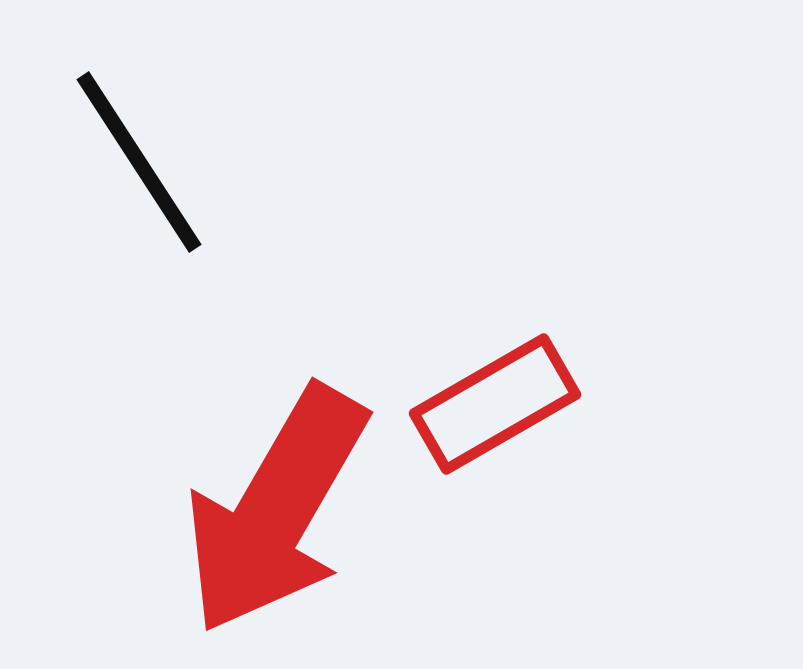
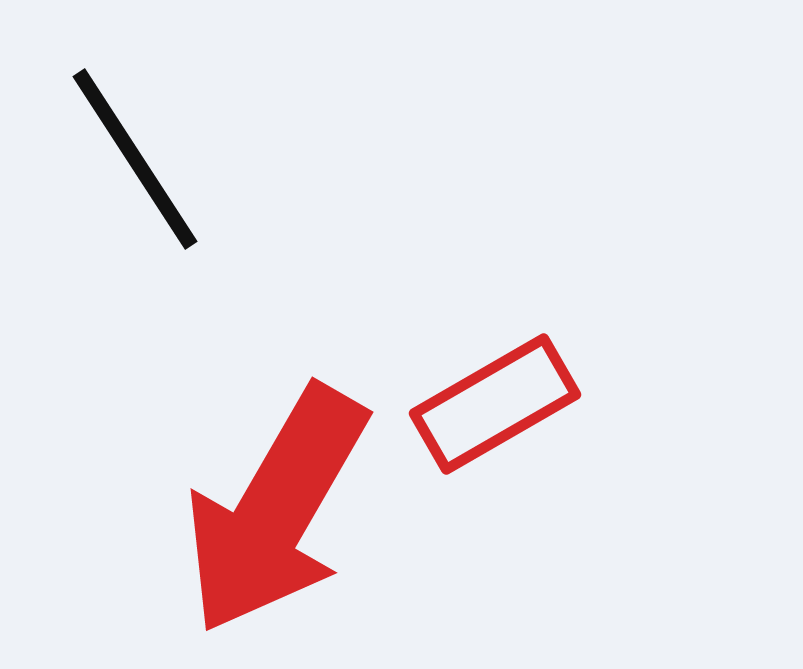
black line: moved 4 px left, 3 px up
